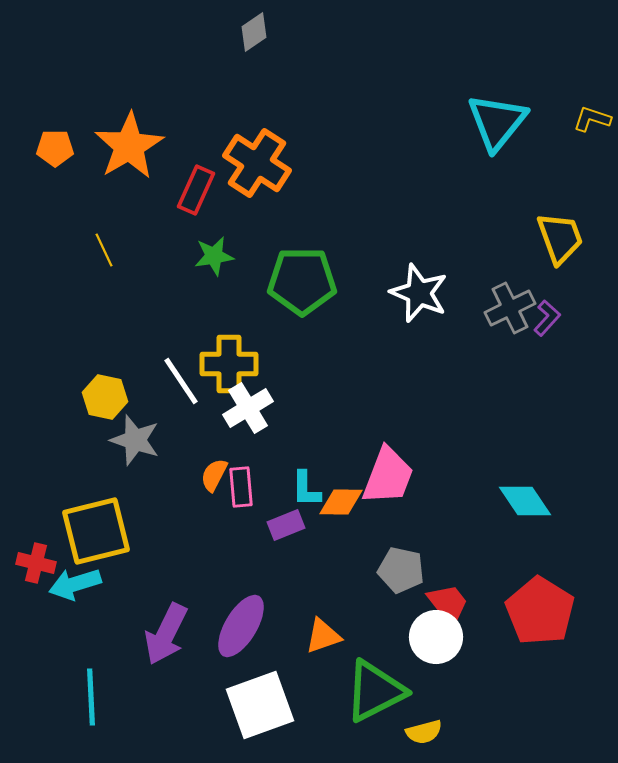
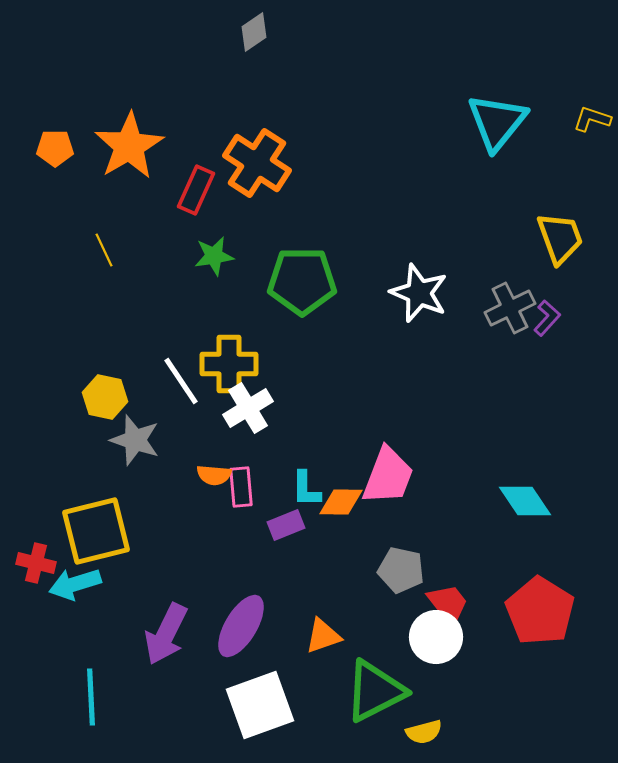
orange semicircle: rotated 112 degrees counterclockwise
